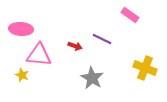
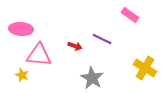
yellow cross: rotated 10 degrees clockwise
